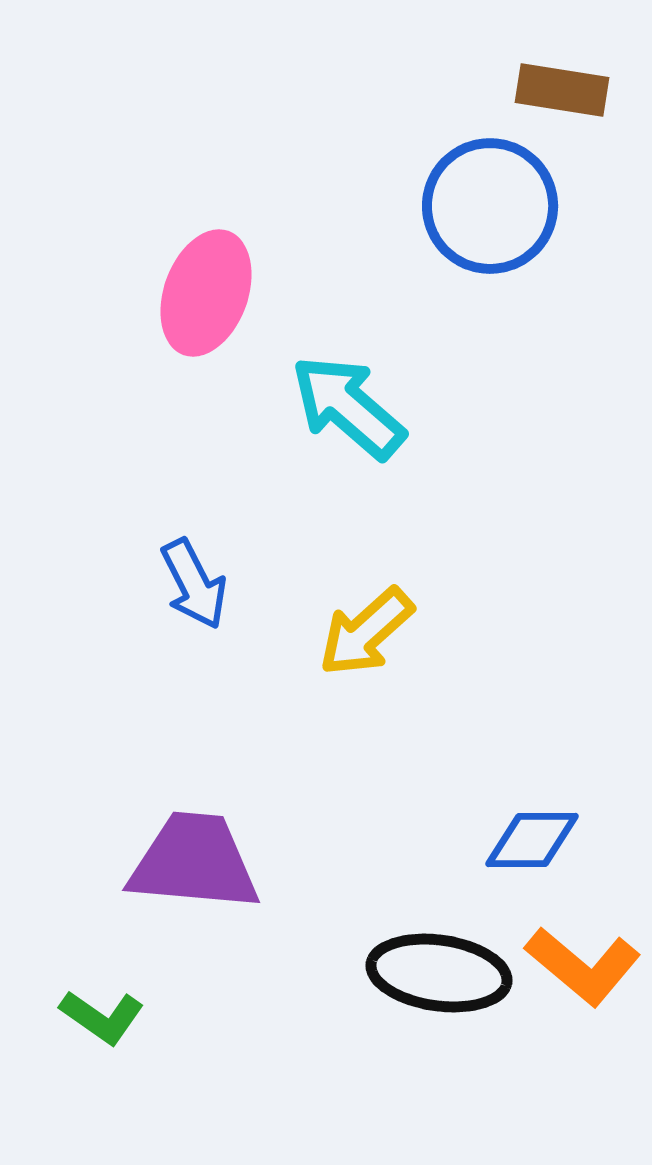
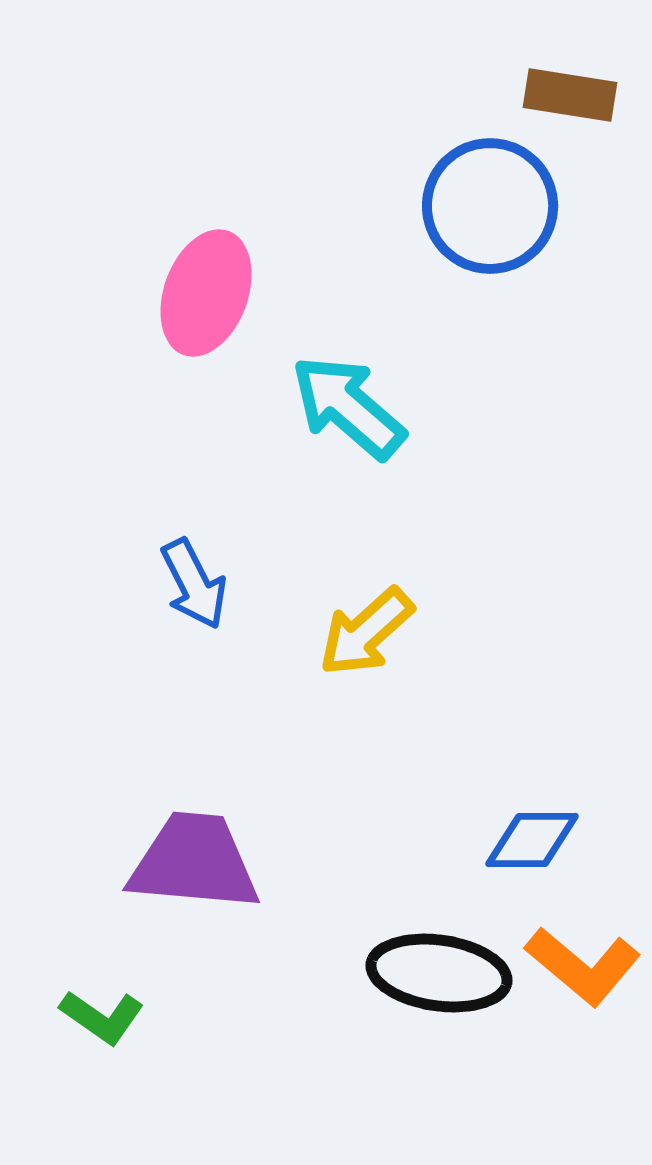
brown rectangle: moved 8 px right, 5 px down
